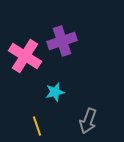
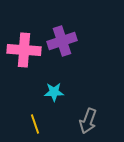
pink cross: moved 1 px left, 6 px up; rotated 28 degrees counterclockwise
cyan star: moved 1 px left; rotated 12 degrees clockwise
yellow line: moved 2 px left, 2 px up
